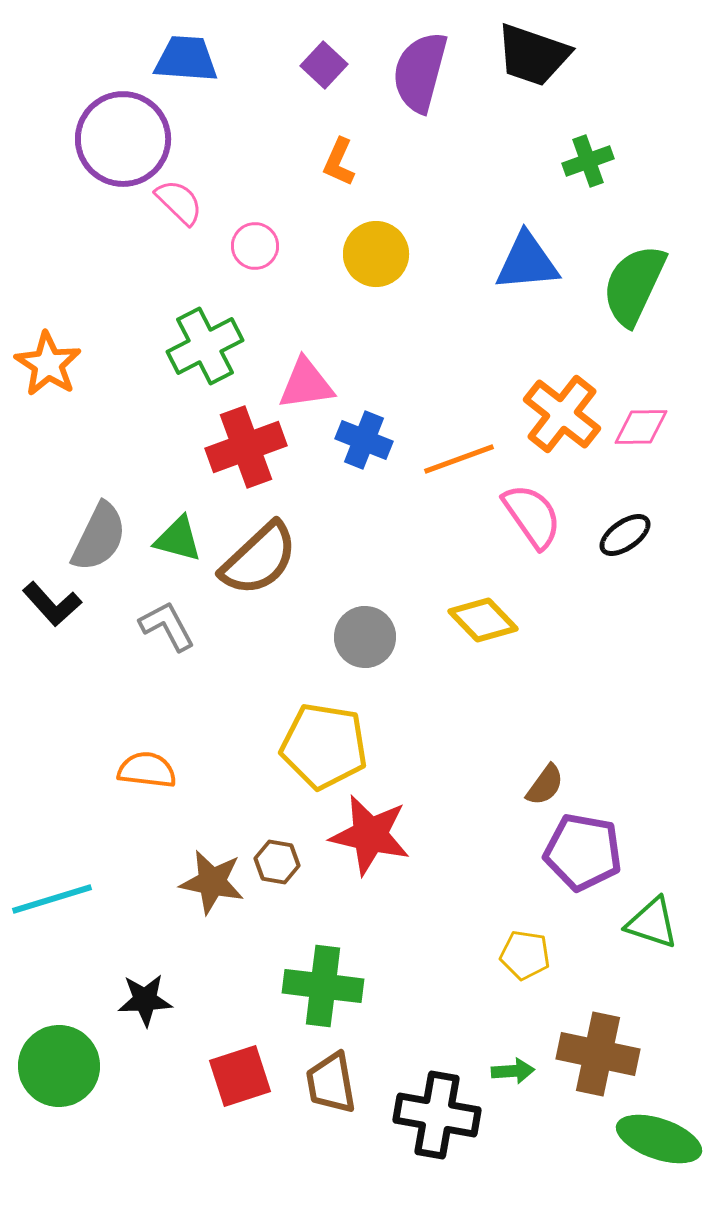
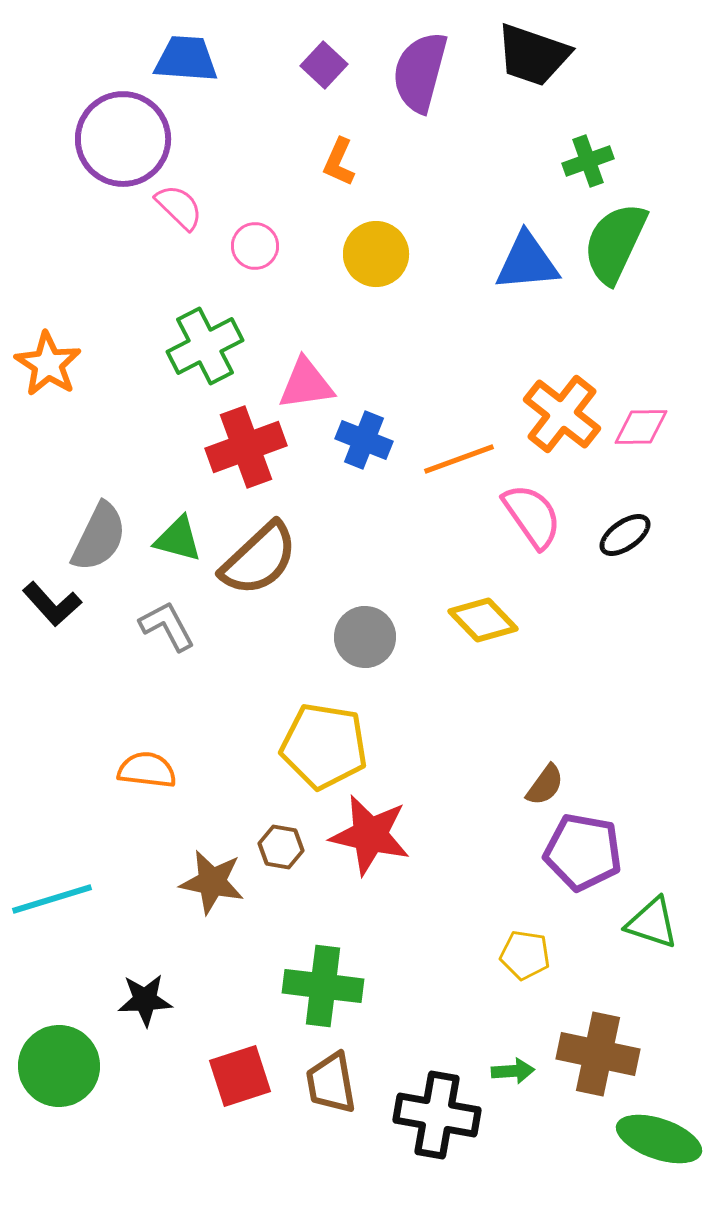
pink semicircle at (179, 202): moved 5 px down
green semicircle at (634, 285): moved 19 px left, 42 px up
brown hexagon at (277, 862): moved 4 px right, 15 px up
